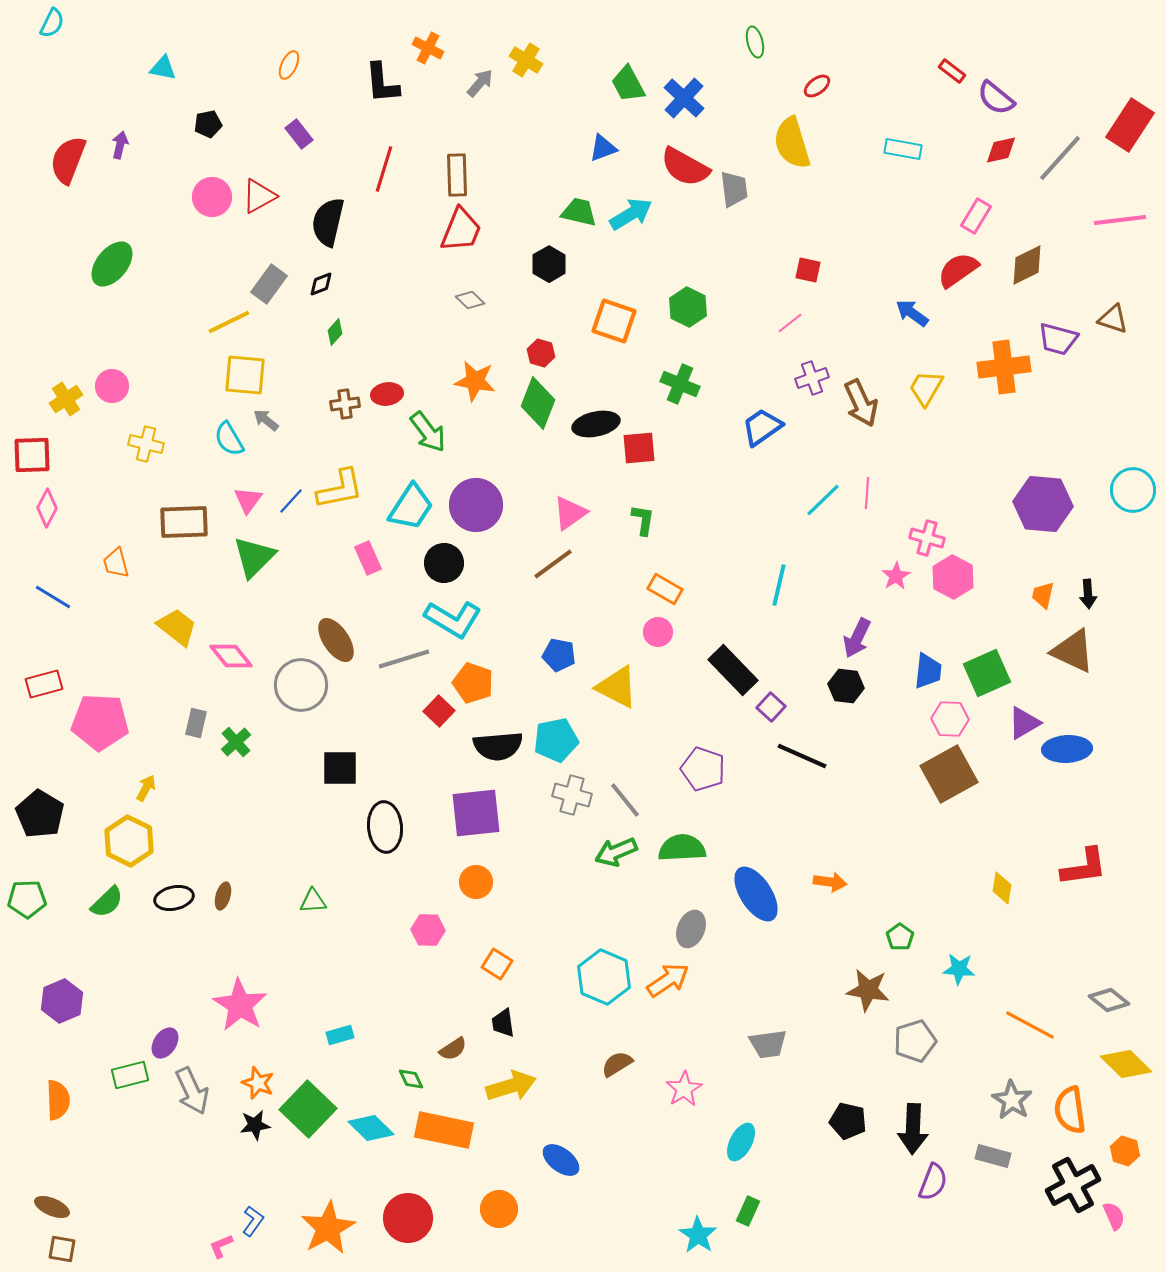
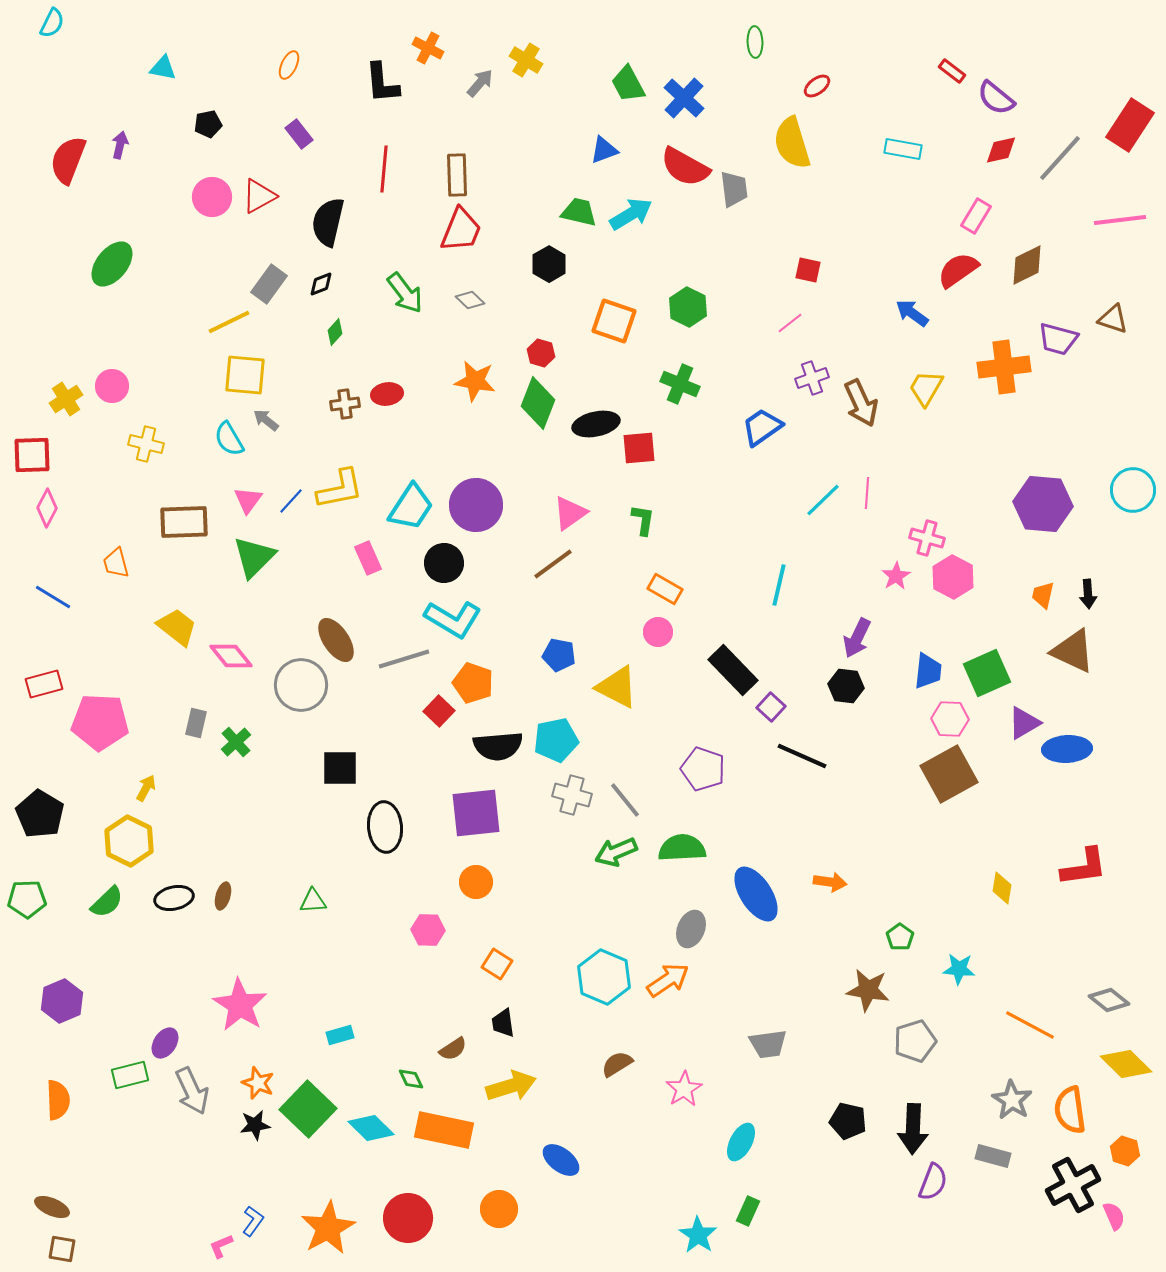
green ellipse at (755, 42): rotated 12 degrees clockwise
blue triangle at (603, 148): moved 1 px right, 2 px down
red line at (384, 169): rotated 12 degrees counterclockwise
green arrow at (428, 432): moved 23 px left, 139 px up
